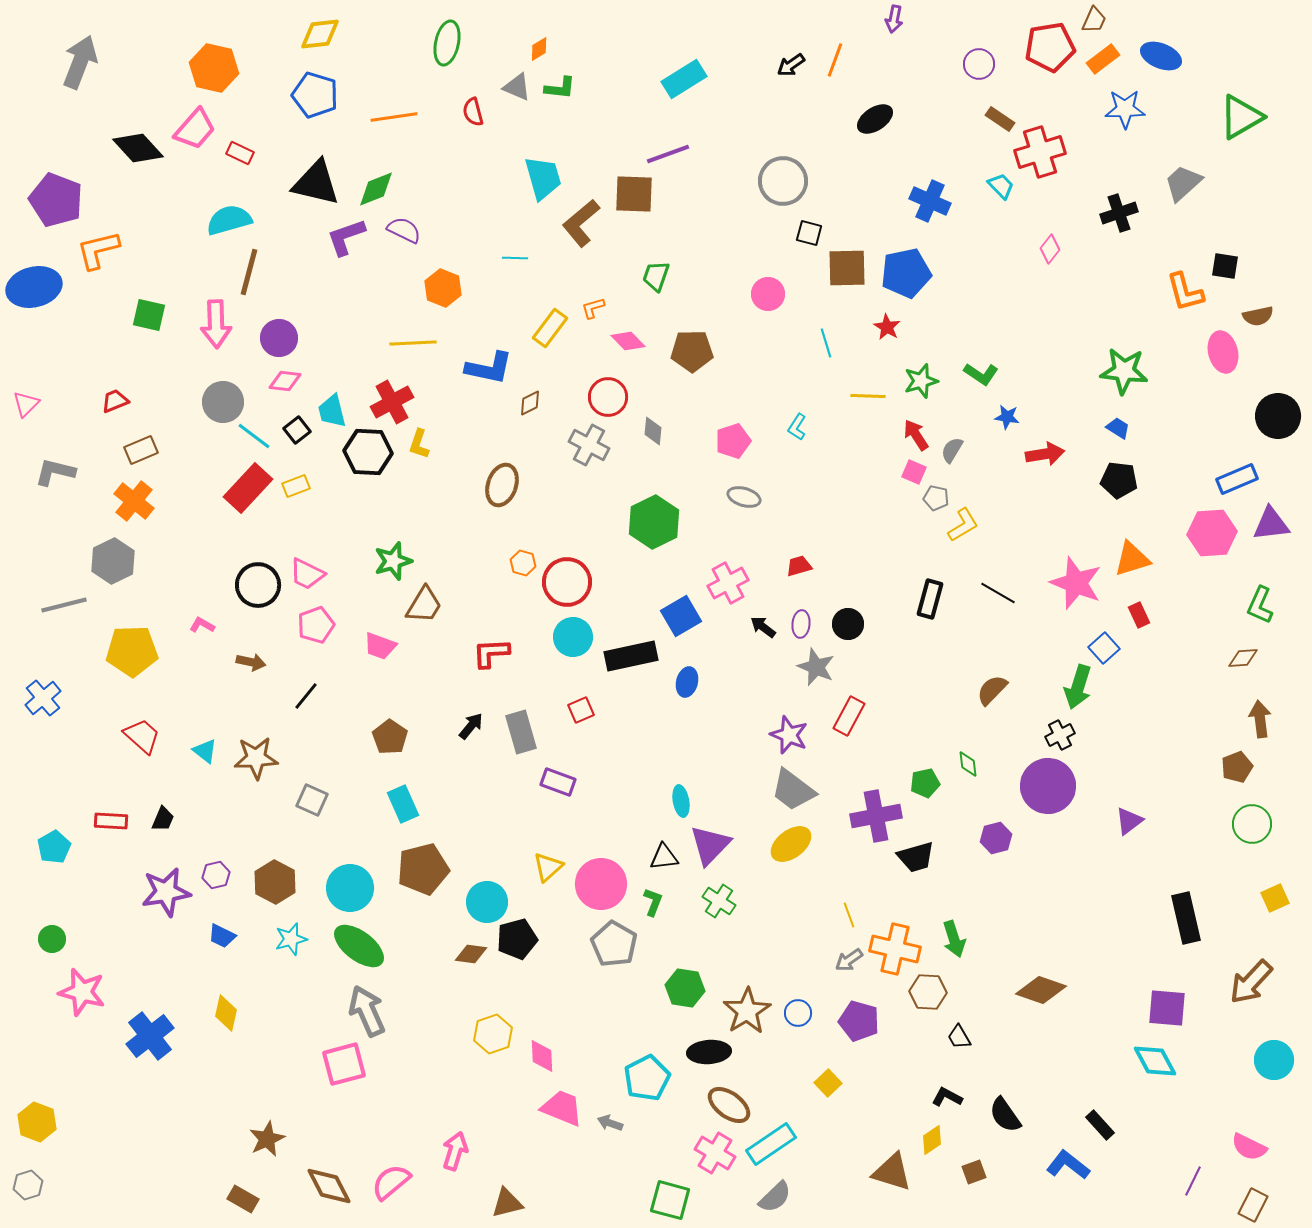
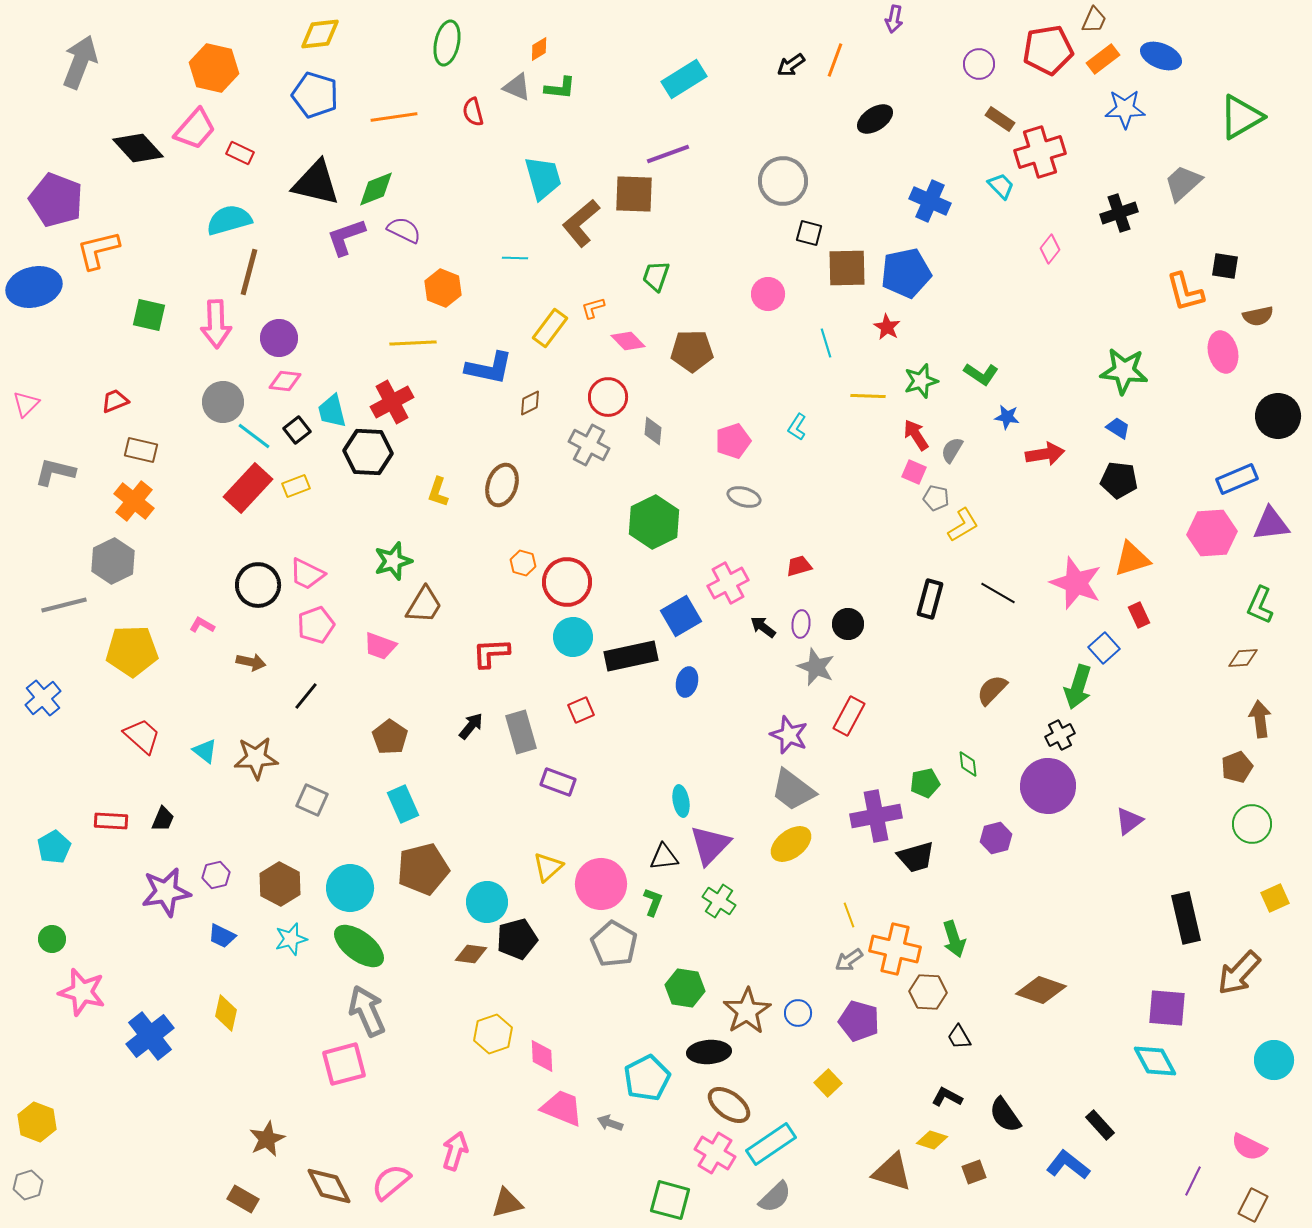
red pentagon at (1050, 47): moved 2 px left, 3 px down
yellow L-shape at (419, 444): moved 19 px right, 48 px down
brown rectangle at (141, 450): rotated 36 degrees clockwise
brown hexagon at (275, 882): moved 5 px right, 2 px down
brown arrow at (1251, 982): moved 12 px left, 9 px up
yellow diamond at (932, 1140): rotated 52 degrees clockwise
